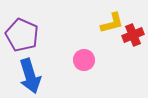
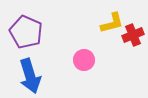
purple pentagon: moved 4 px right, 3 px up
